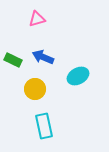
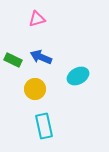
blue arrow: moved 2 px left
